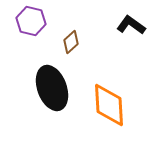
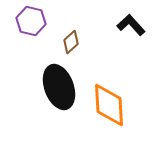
black L-shape: rotated 12 degrees clockwise
black ellipse: moved 7 px right, 1 px up
